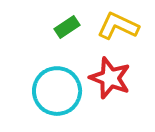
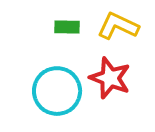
green rectangle: rotated 35 degrees clockwise
